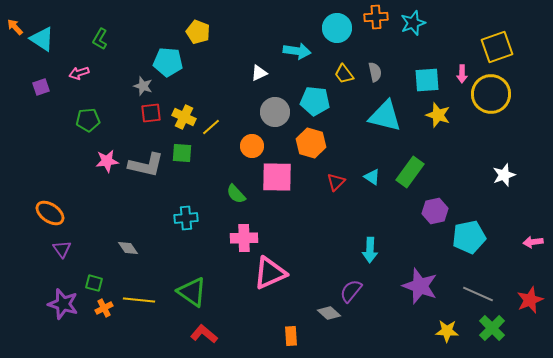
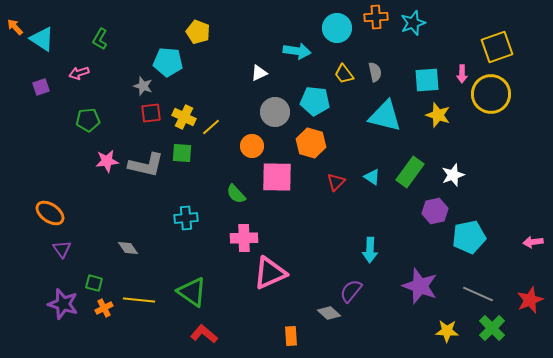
white star at (504, 175): moved 51 px left
